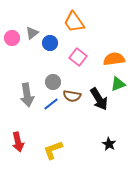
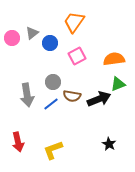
orange trapezoid: rotated 70 degrees clockwise
pink square: moved 1 px left, 1 px up; rotated 24 degrees clockwise
black arrow: rotated 80 degrees counterclockwise
